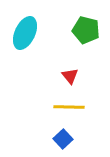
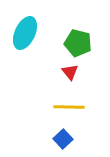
green pentagon: moved 8 px left, 13 px down
red triangle: moved 4 px up
